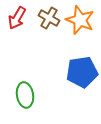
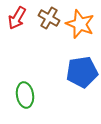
orange star: moved 4 px down
